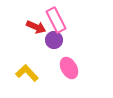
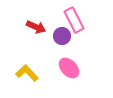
pink rectangle: moved 18 px right
purple circle: moved 8 px right, 4 px up
pink ellipse: rotated 15 degrees counterclockwise
